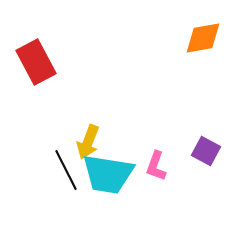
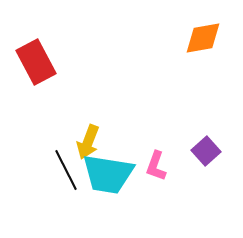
purple square: rotated 20 degrees clockwise
